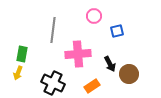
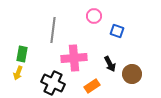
blue square: rotated 32 degrees clockwise
pink cross: moved 4 px left, 4 px down
brown circle: moved 3 px right
